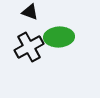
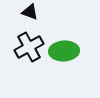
green ellipse: moved 5 px right, 14 px down
